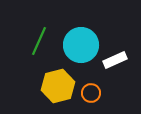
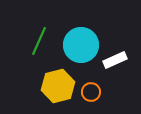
orange circle: moved 1 px up
